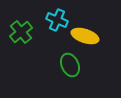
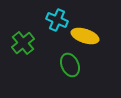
green cross: moved 2 px right, 11 px down
